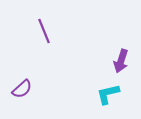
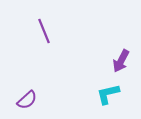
purple arrow: rotated 10 degrees clockwise
purple semicircle: moved 5 px right, 11 px down
